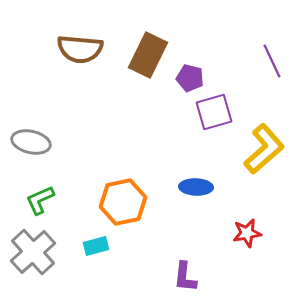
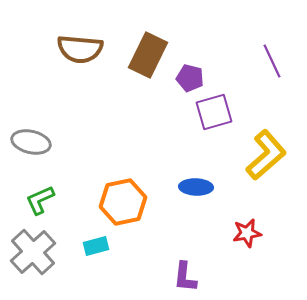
yellow L-shape: moved 2 px right, 6 px down
